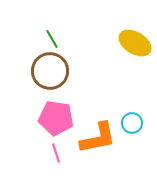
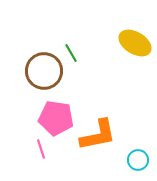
green line: moved 19 px right, 14 px down
brown circle: moved 6 px left
cyan circle: moved 6 px right, 37 px down
orange L-shape: moved 3 px up
pink line: moved 15 px left, 4 px up
